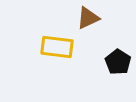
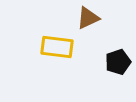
black pentagon: rotated 20 degrees clockwise
